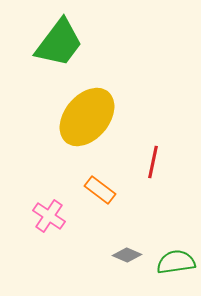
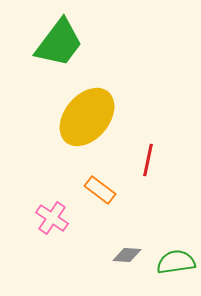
red line: moved 5 px left, 2 px up
pink cross: moved 3 px right, 2 px down
gray diamond: rotated 20 degrees counterclockwise
